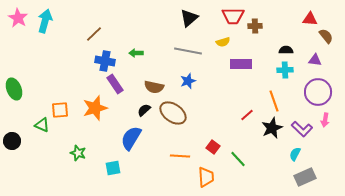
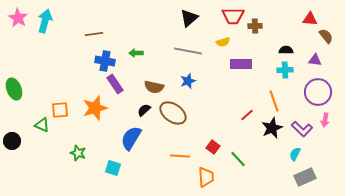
brown line at (94, 34): rotated 36 degrees clockwise
cyan square at (113, 168): rotated 28 degrees clockwise
